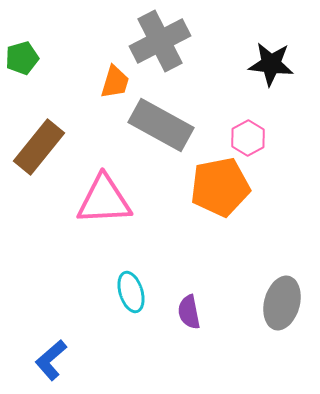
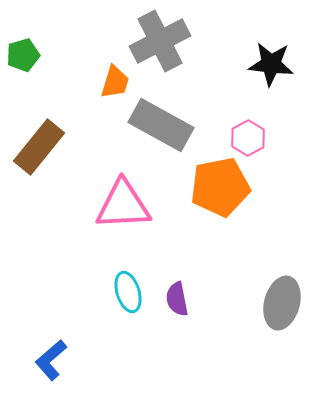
green pentagon: moved 1 px right, 3 px up
pink triangle: moved 19 px right, 5 px down
cyan ellipse: moved 3 px left
purple semicircle: moved 12 px left, 13 px up
